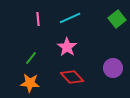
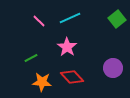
pink line: moved 1 px right, 2 px down; rotated 40 degrees counterclockwise
green line: rotated 24 degrees clockwise
orange star: moved 12 px right, 1 px up
